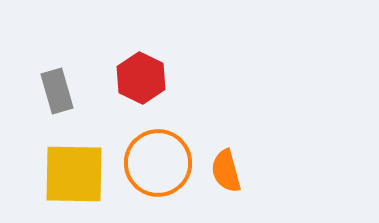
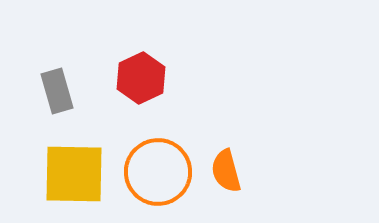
red hexagon: rotated 9 degrees clockwise
orange circle: moved 9 px down
